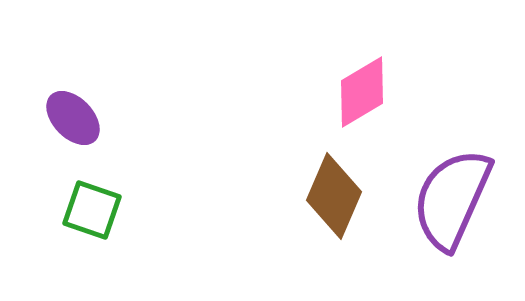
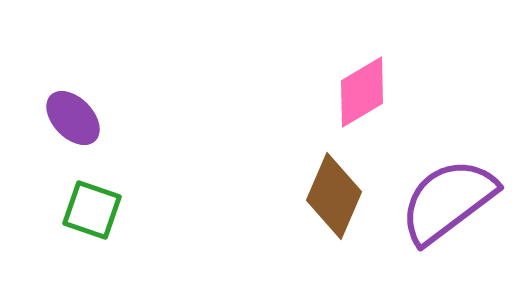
purple semicircle: moved 4 px left, 2 px down; rotated 29 degrees clockwise
